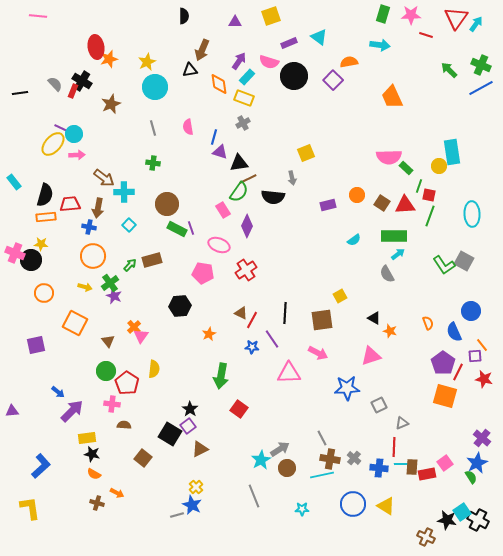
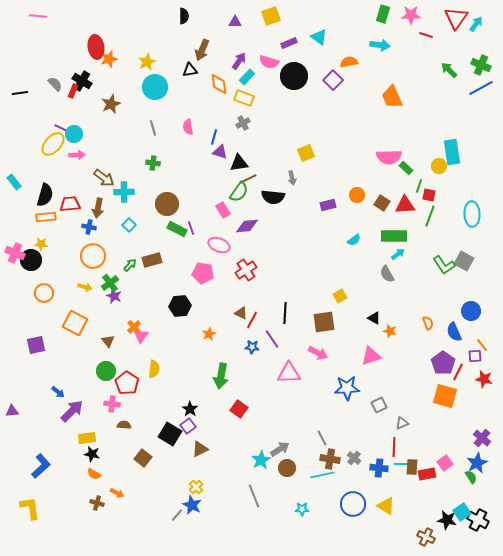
purple diamond at (247, 226): rotated 60 degrees clockwise
brown square at (322, 320): moved 2 px right, 2 px down
gray line at (177, 515): rotated 32 degrees counterclockwise
